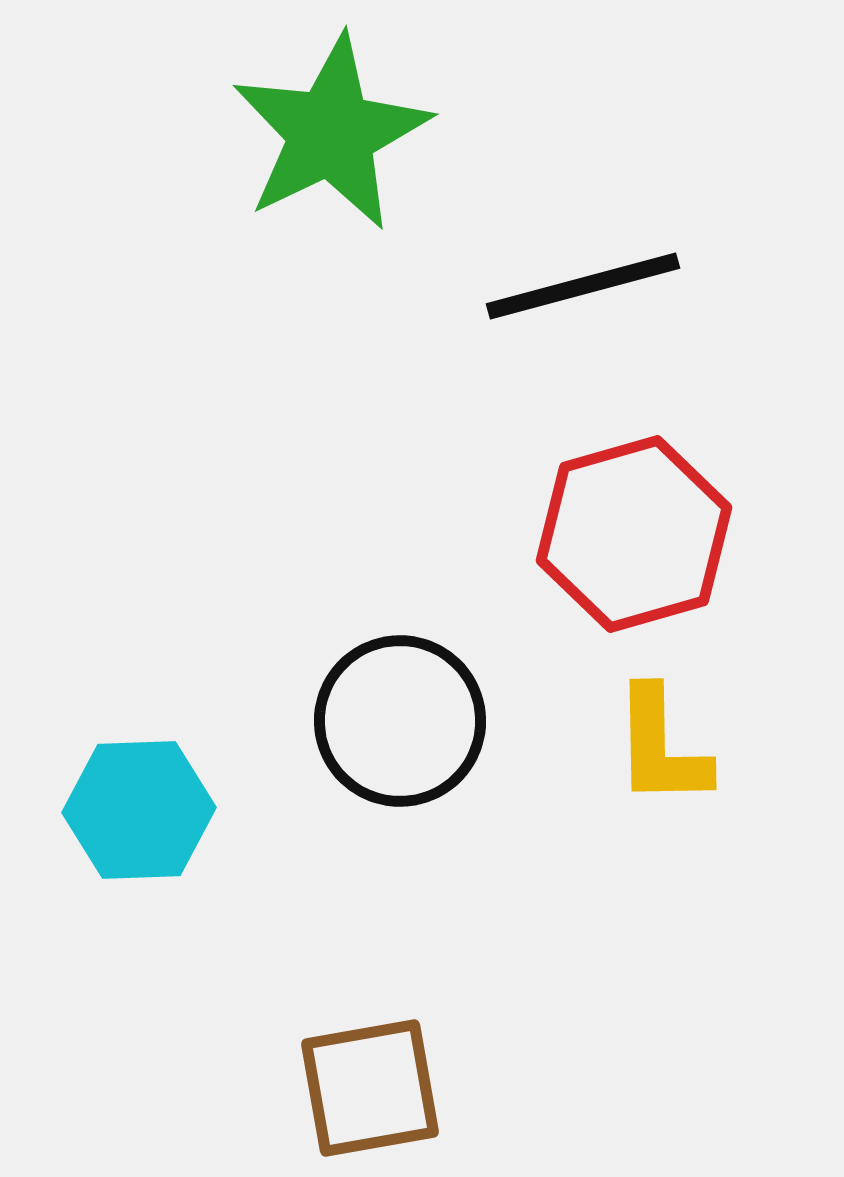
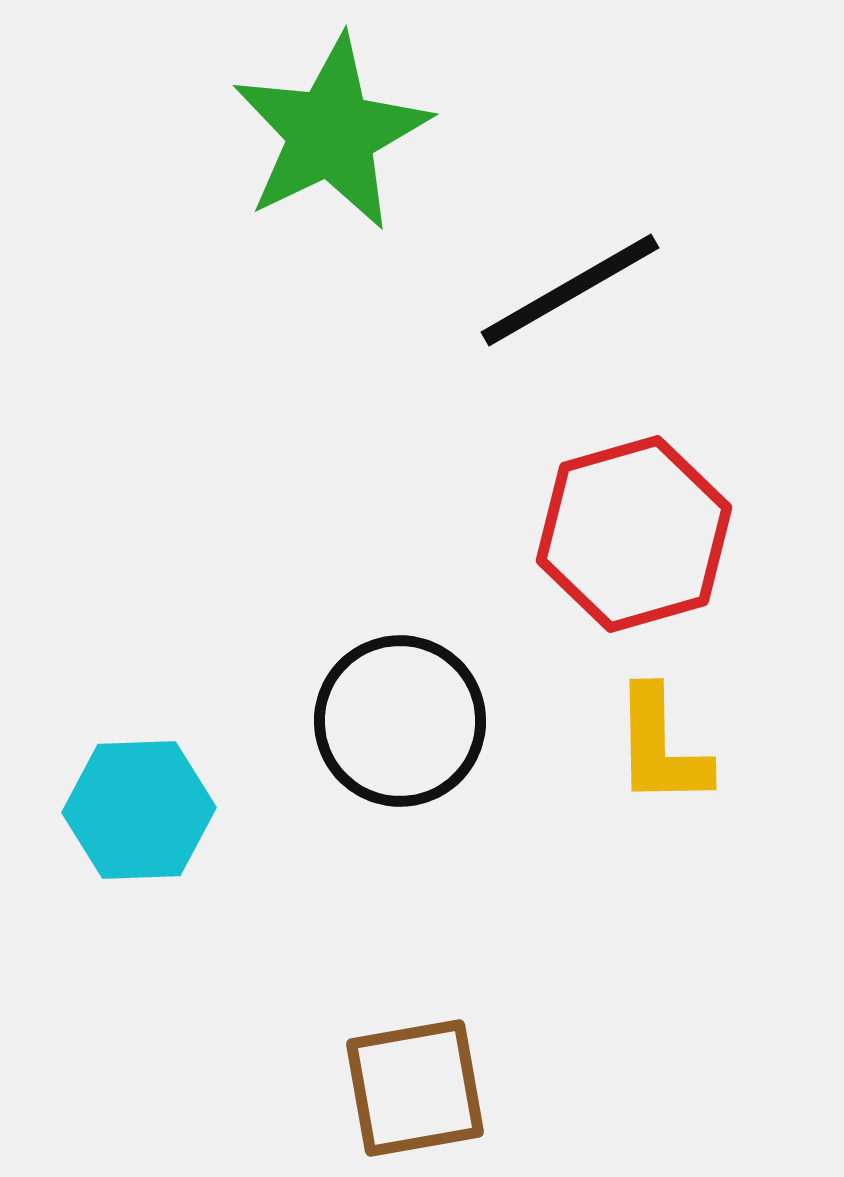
black line: moved 13 px left, 4 px down; rotated 15 degrees counterclockwise
brown square: moved 45 px right
